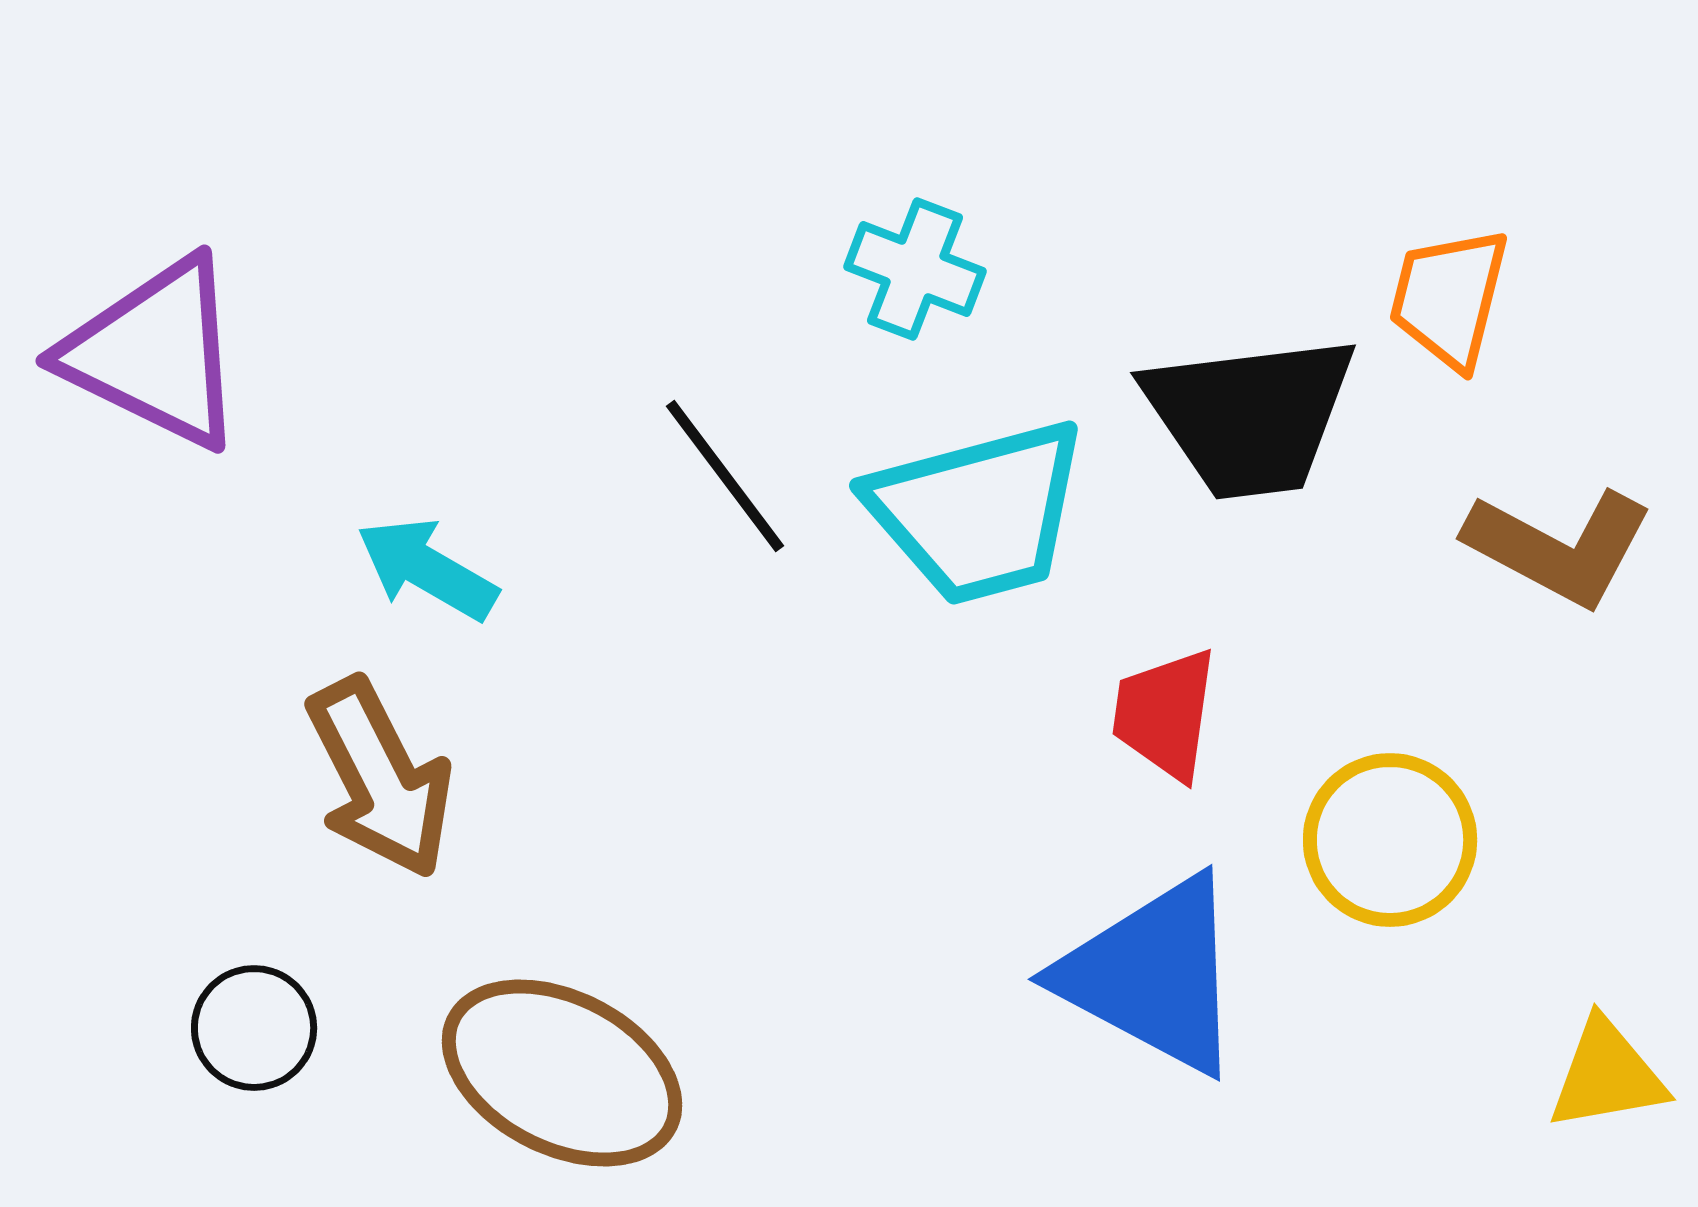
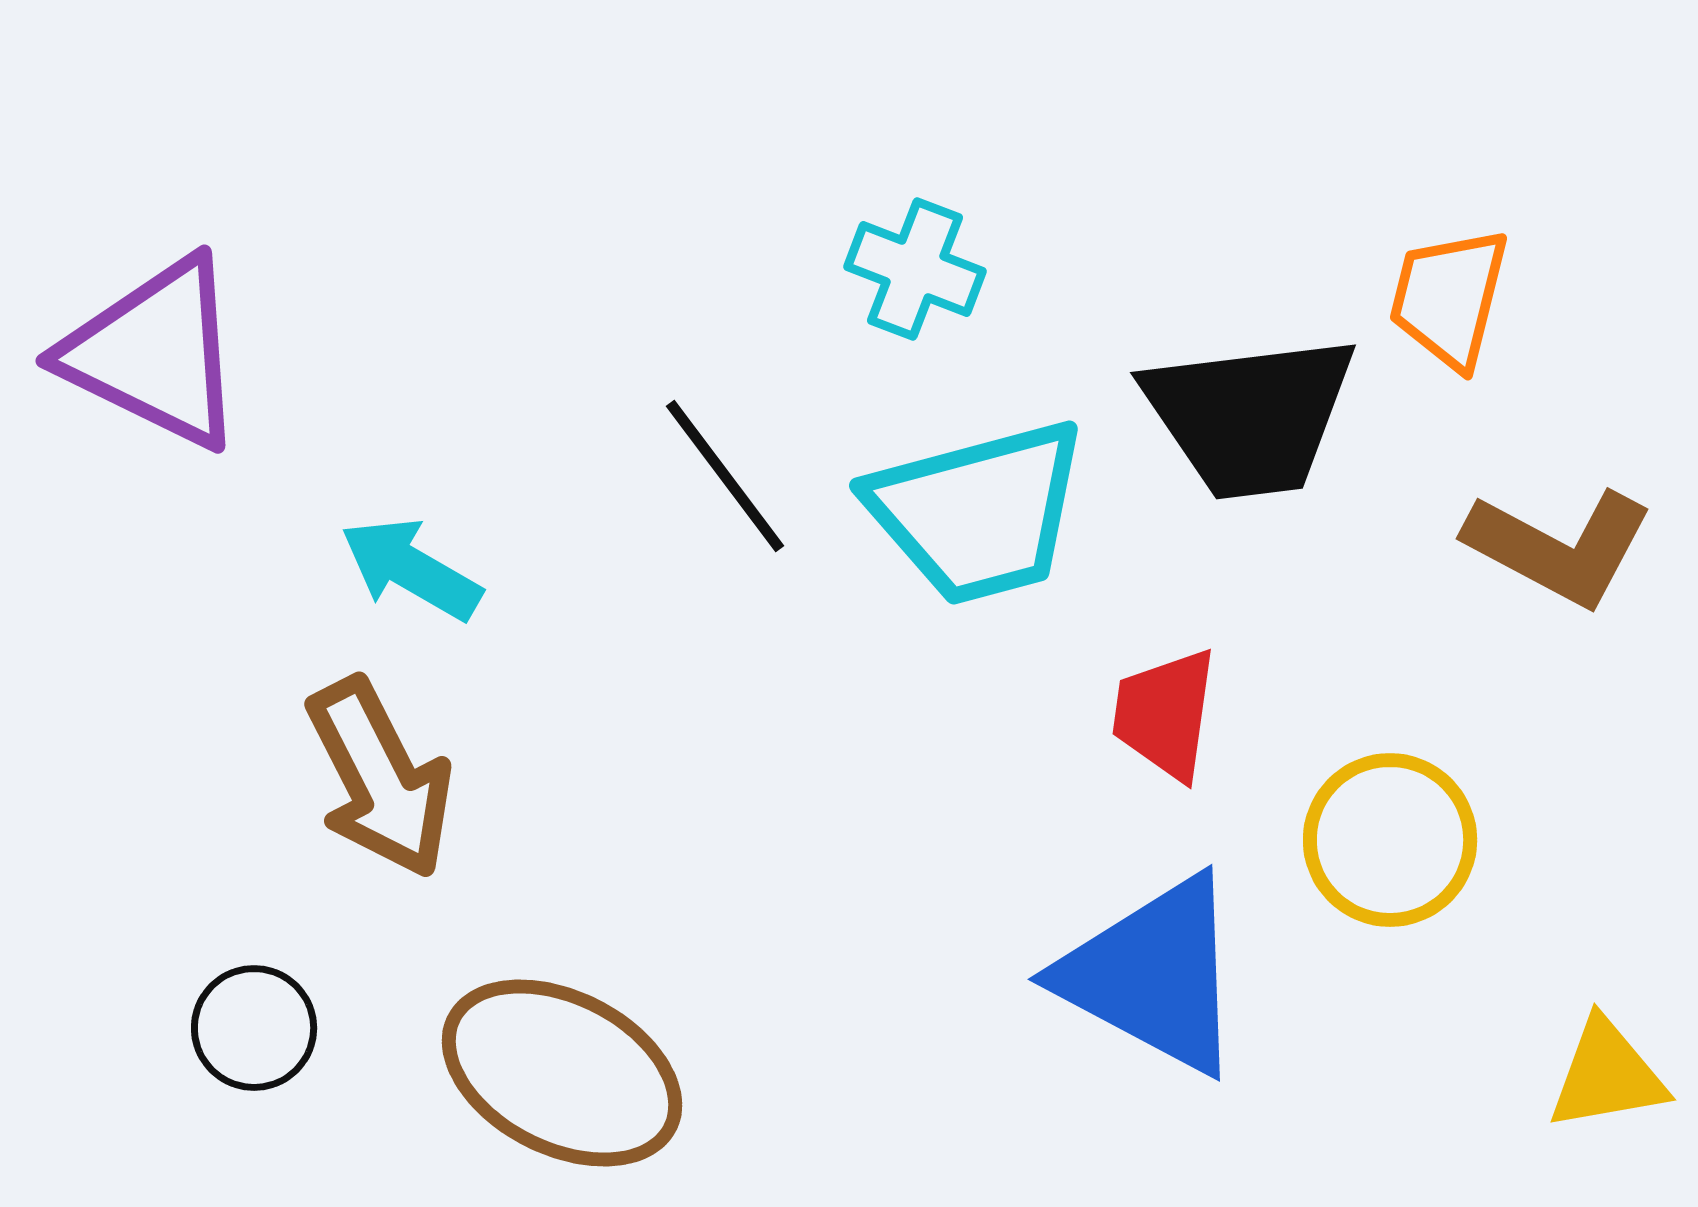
cyan arrow: moved 16 px left
